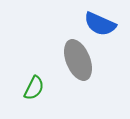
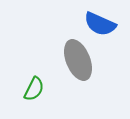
green semicircle: moved 1 px down
